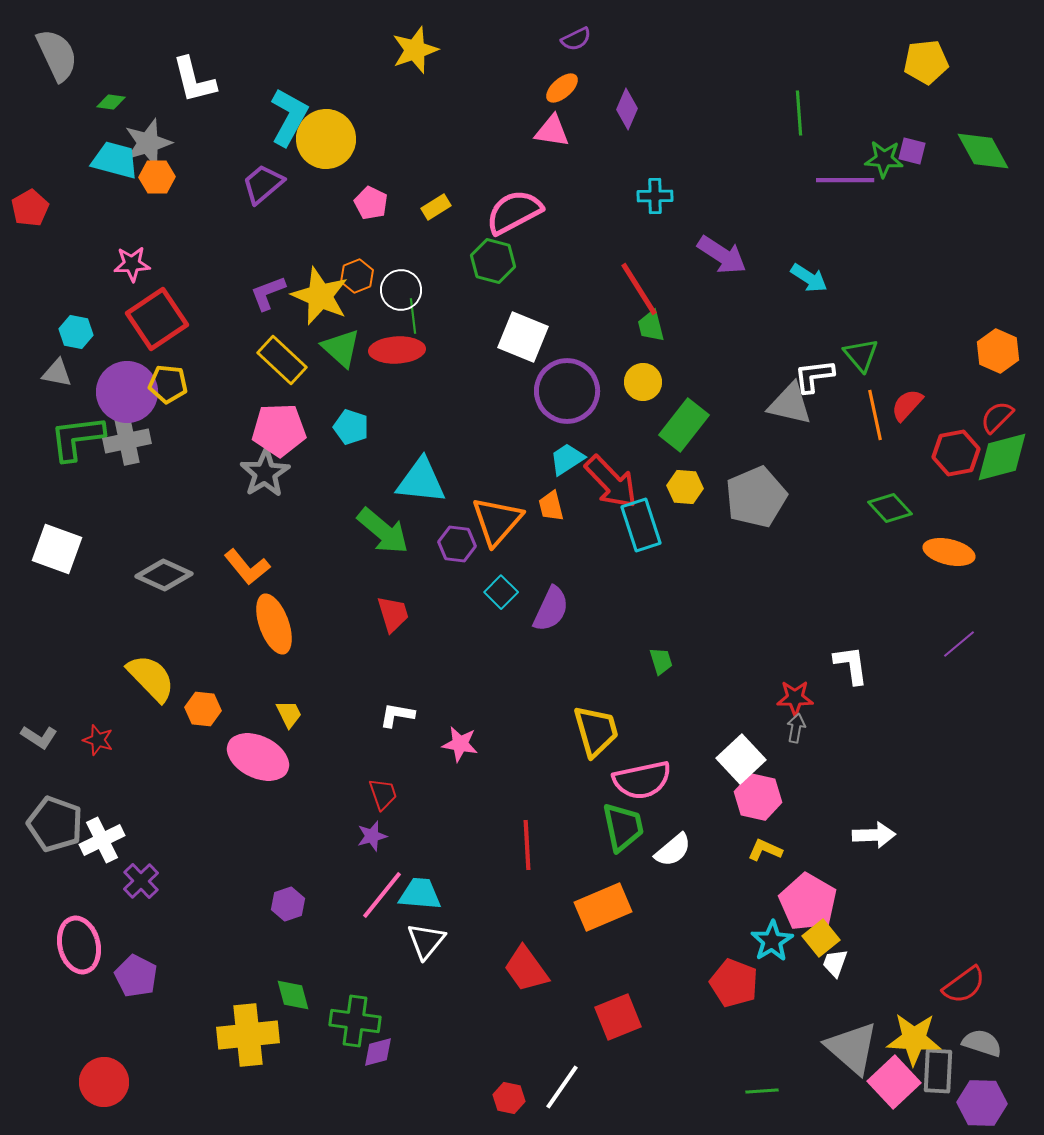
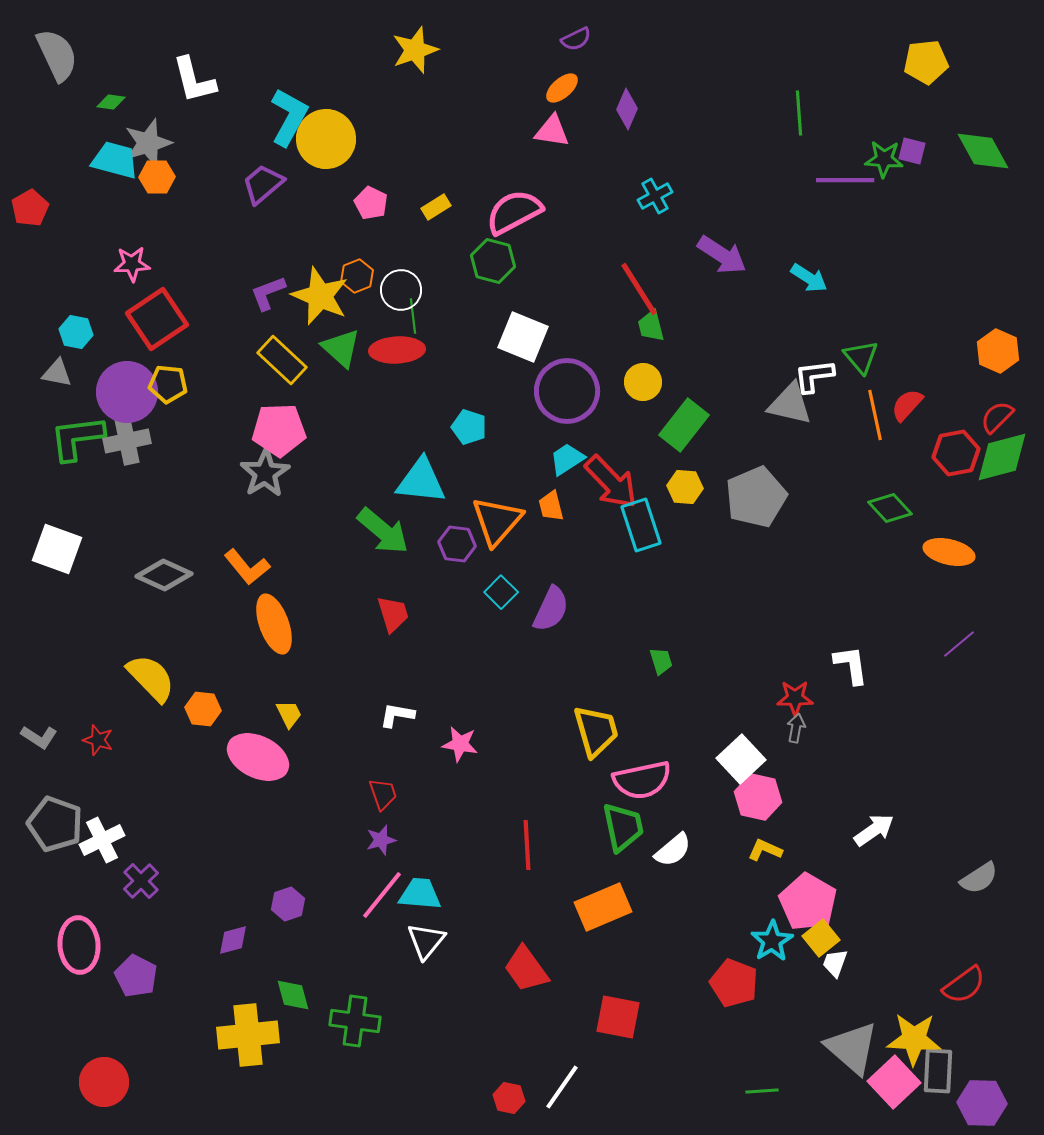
cyan cross at (655, 196): rotated 28 degrees counterclockwise
green triangle at (861, 355): moved 2 px down
cyan pentagon at (351, 427): moved 118 px right
white arrow at (874, 835): moved 5 px up; rotated 33 degrees counterclockwise
purple star at (372, 836): moved 9 px right, 4 px down
pink ellipse at (79, 945): rotated 10 degrees clockwise
red square at (618, 1017): rotated 33 degrees clockwise
gray semicircle at (982, 1043): moved 3 px left, 165 px up; rotated 129 degrees clockwise
purple diamond at (378, 1052): moved 145 px left, 112 px up
